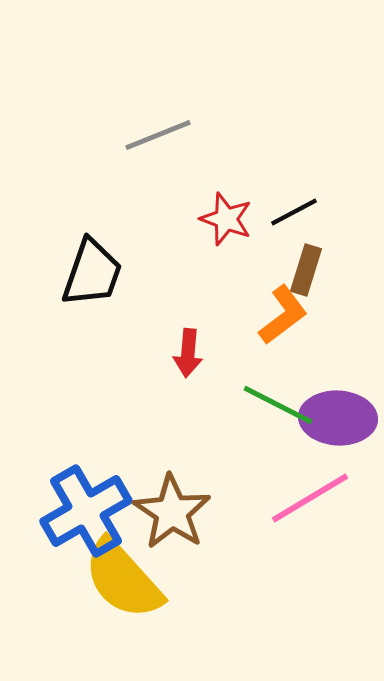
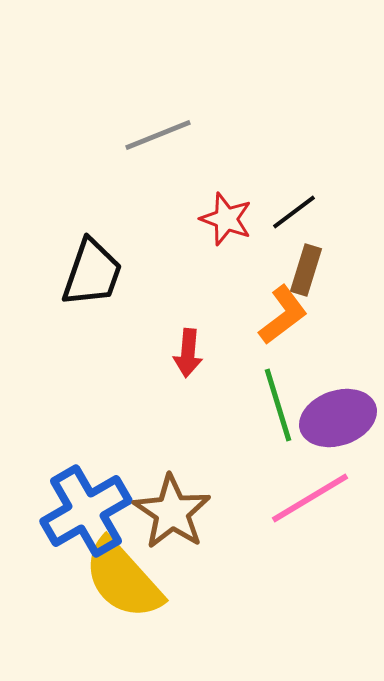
black line: rotated 9 degrees counterclockwise
green line: rotated 46 degrees clockwise
purple ellipse: rotated 22 degrees counterclockwise
